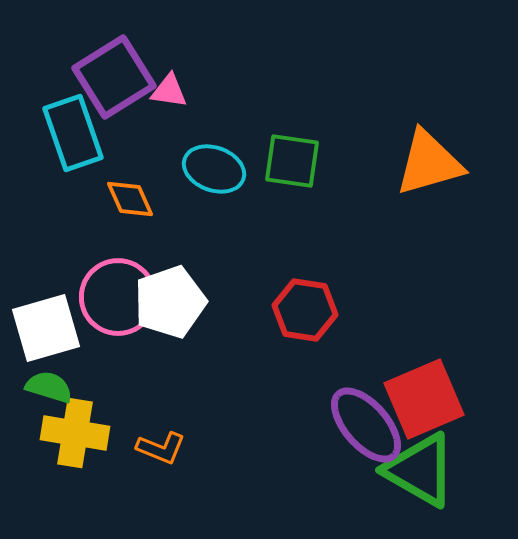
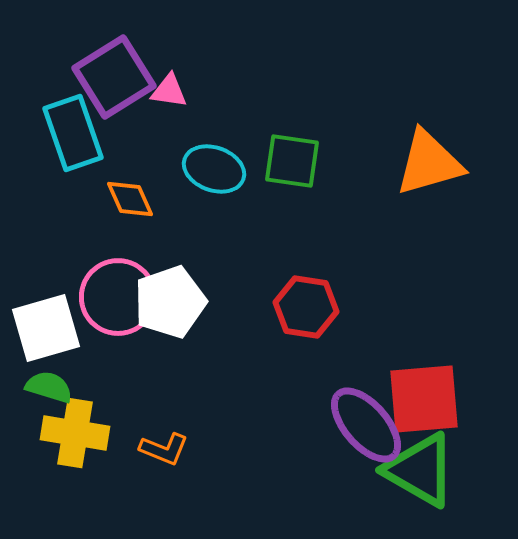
red hexagon: moved 1 px right, 3 px up
red square: rotated 18 degrees clockwise
orange L-shape: moved 3 px right, 1 px down
